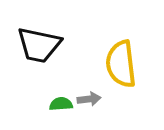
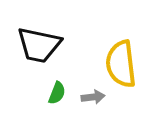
gray arrow: moved 4 px right, 2 px up
green semicircle: moved 4 px left, 11 px up; rotated 115 degrees clockwise
